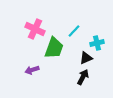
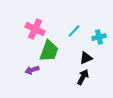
cyan cross: moved 2 px right, 6 px up
green trapezoid: moved 5 px left, 3 px down
